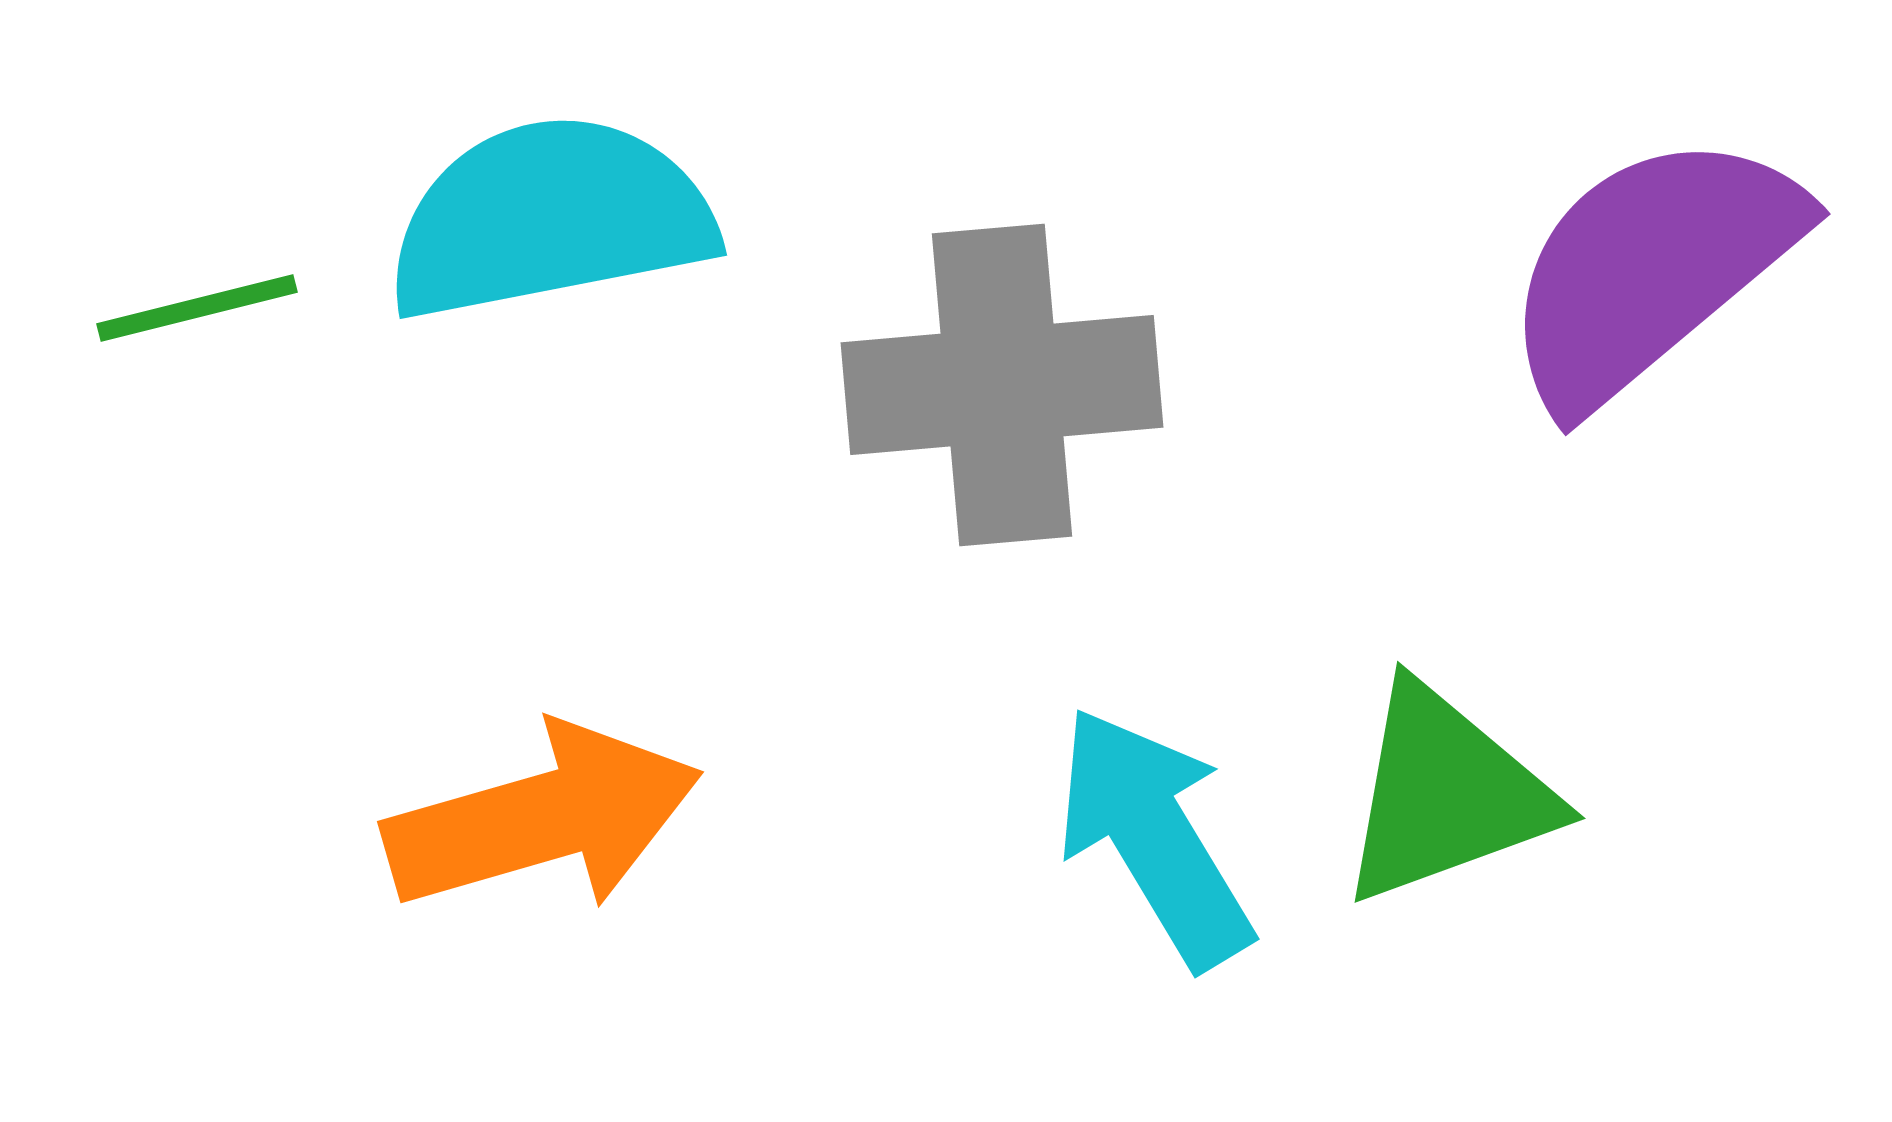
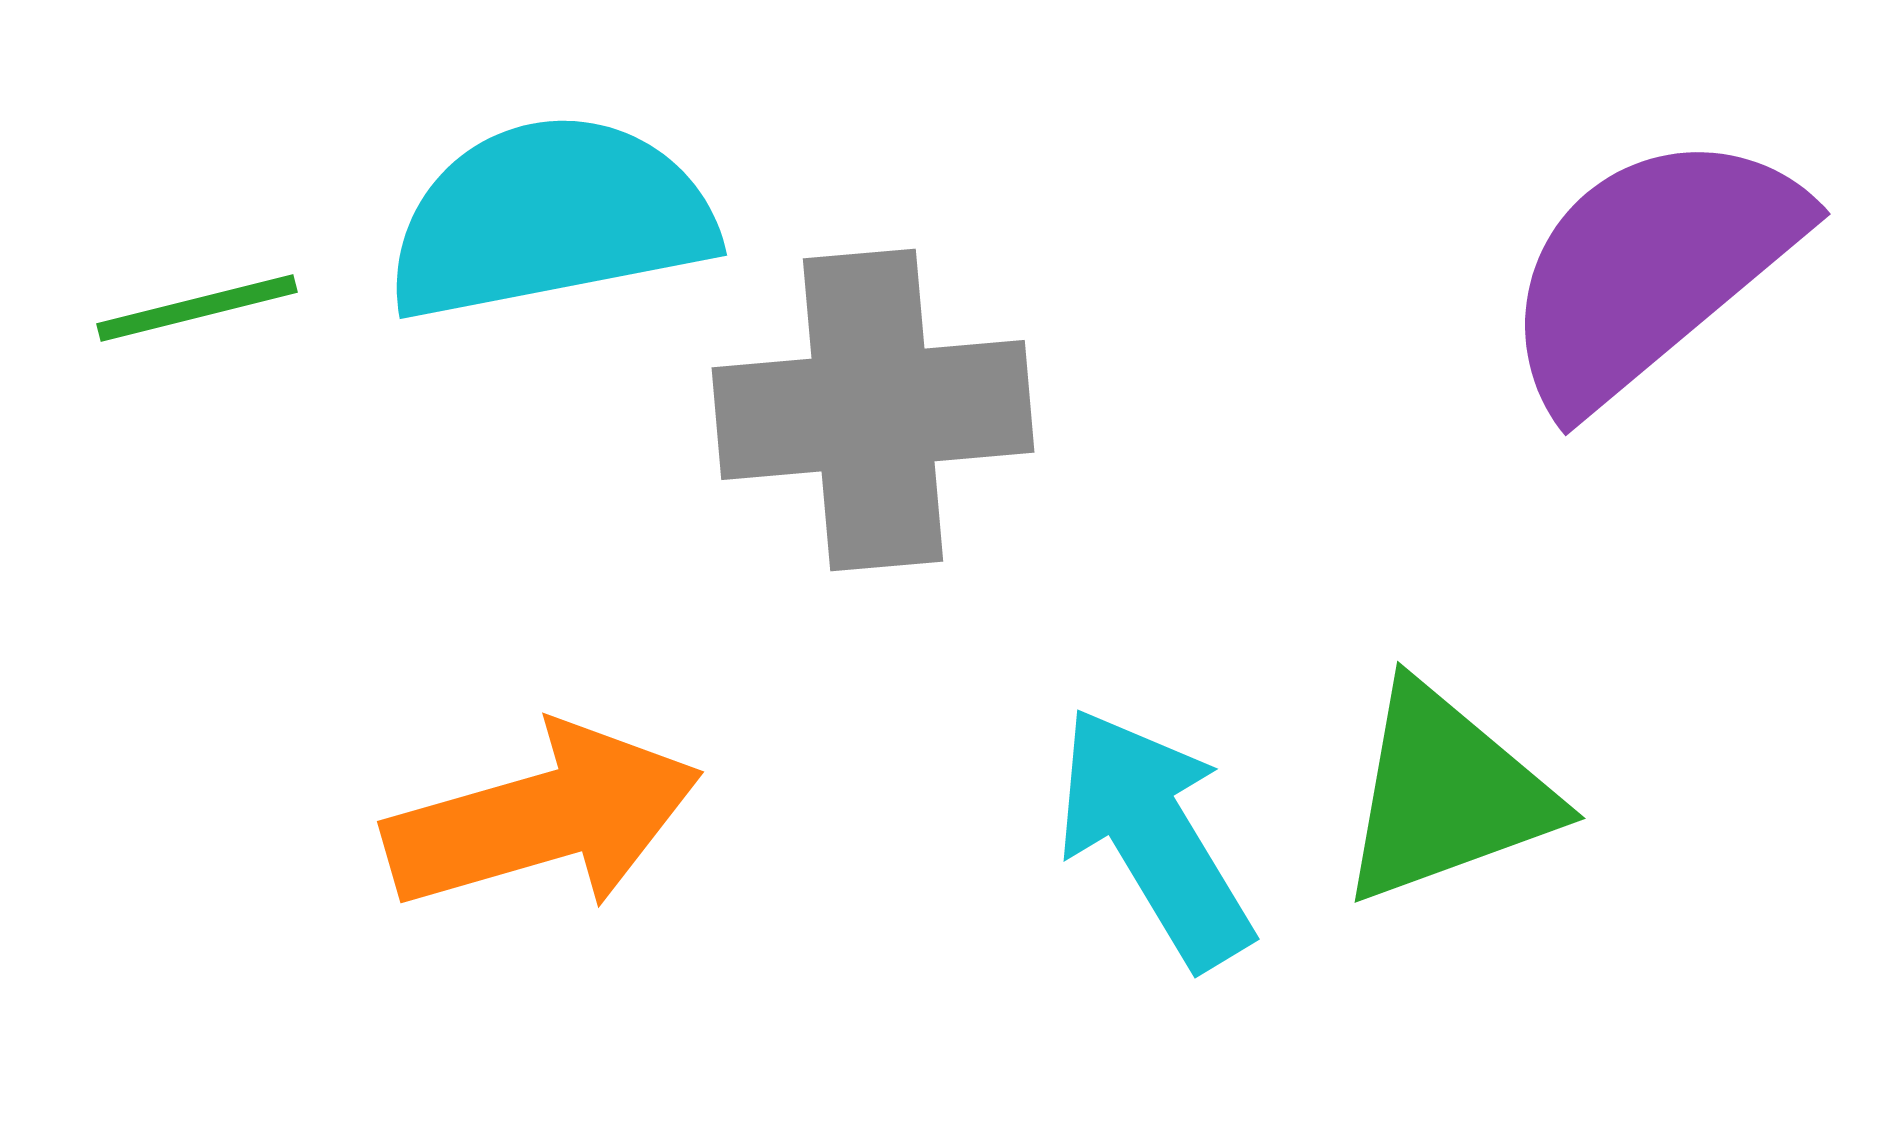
gray cross: moved 129 px left, 25 px down
